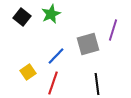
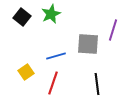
gray square: rotated 20 degrees clockwise
blue line: rotated 30 degrees clockwise
yellow square: moved 2 px left
